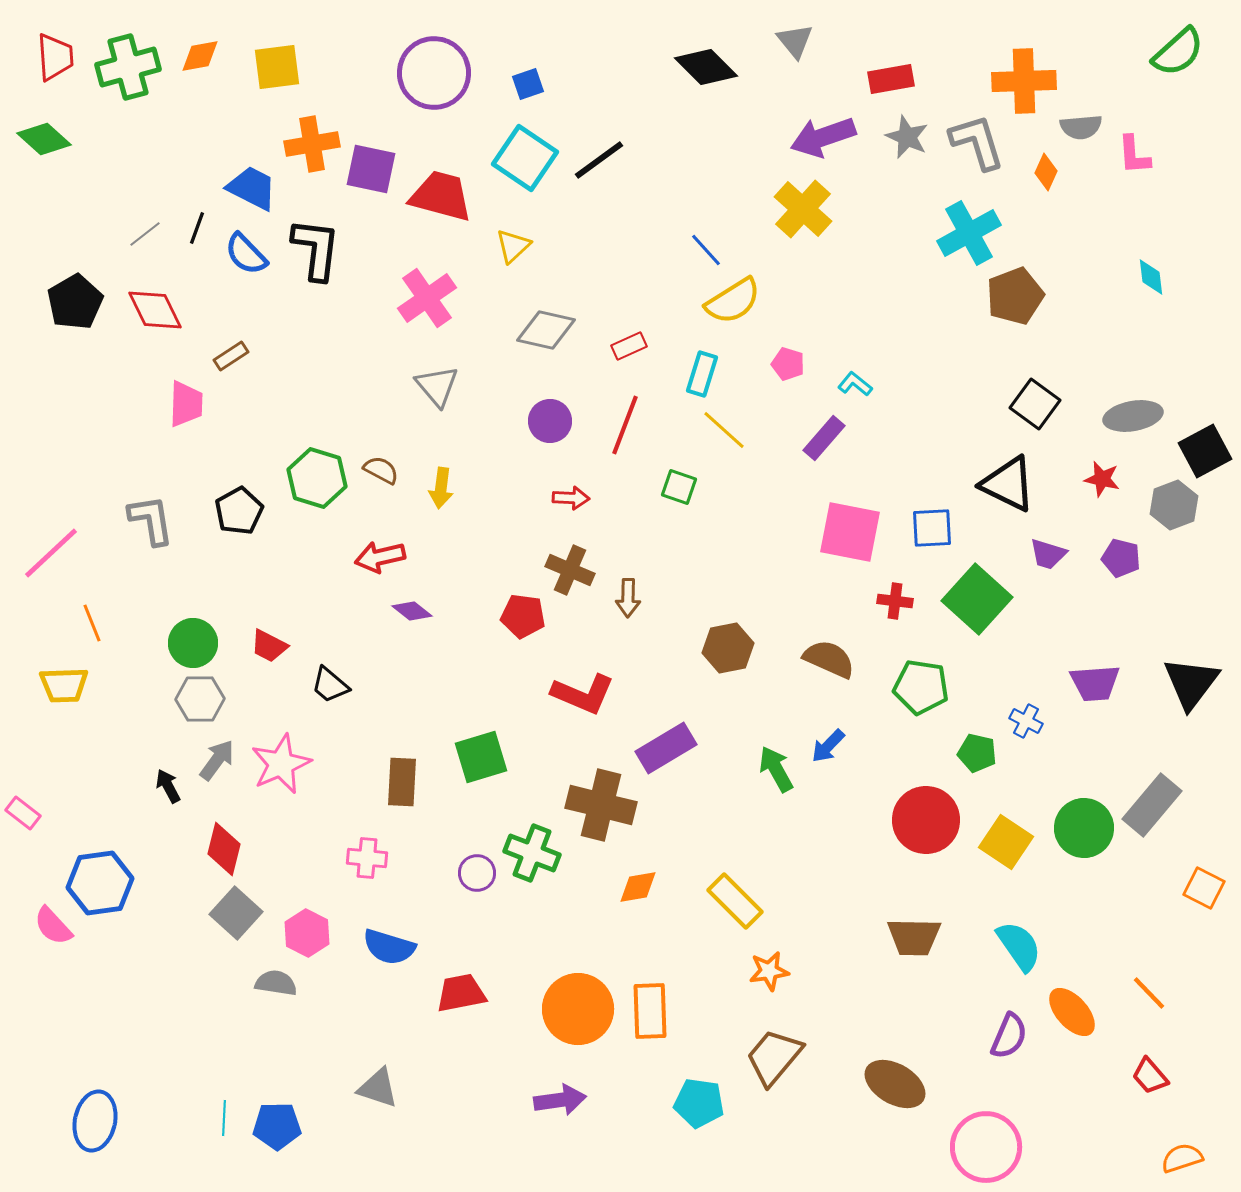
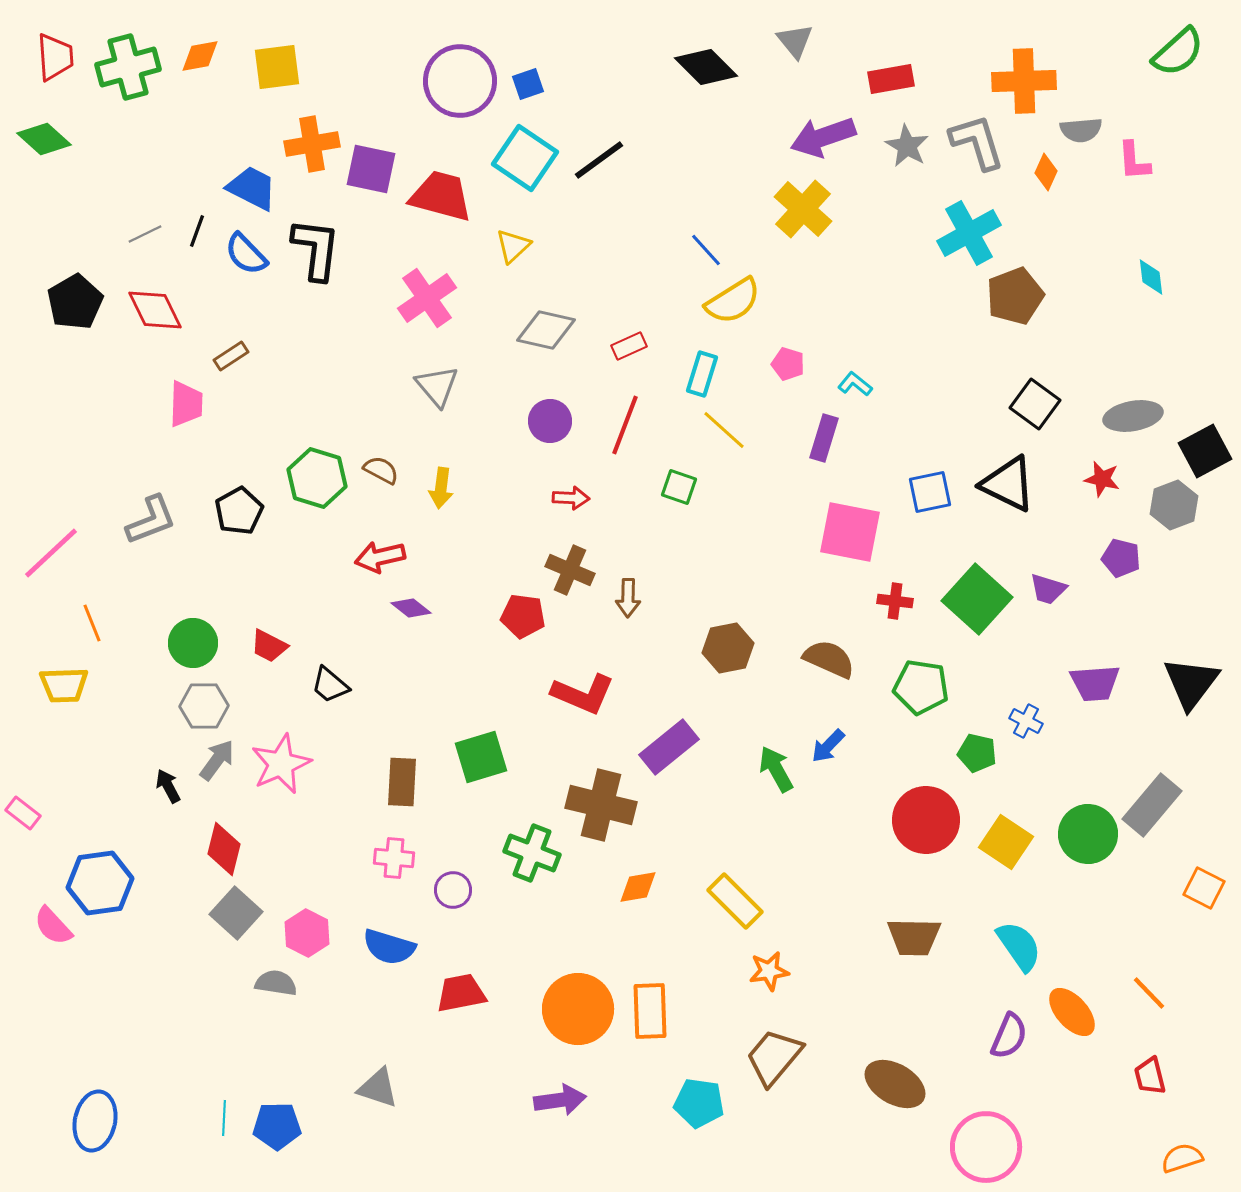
purple circle at (434, 73): moved 26 px right, 8 px down
gray semicircle at (1081, 127): moved 3 px down
gray star at (907, 137): moved 9 px down; rotated 6 degrees clockwise
pink L-shape at (1134, 155): moved 6 px down
black line at (197, 228): moved 3 px down
gray line at (145, 234): rotated 12 degrees clockwise
purple rectangle at (824, 438): rotated 24 degrees counterclockwise
gray L-shape at (151, 520): rotated 78 degrees clockwise
blue square at (932, 528): moved 2 px left, 36 px up; rotated 9 degrees counterclockwise
purple trapezoid at (1048, 554): moved 35 px down
purple diamond at (412, 611): moved 1 px left, 3 px up
gray hexagon at (200, 699): moved 4 px right, 7 px down
purple rectangle at (666, 748): moved 3 px right, 1 px up; rotated 8 degrees counterclockwise
green circle at (1084, 828): moved 4 px right, 6 px down
pink cross at (367, 858): moved 27 px right
purple circle at (477, 873): moved 24 px left, 17 px down
red trapezoid at (1150, 1076): rotated 27 degrees clockwise
